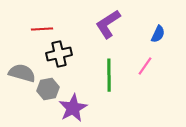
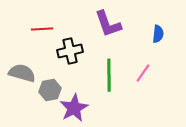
purple L-shape: rotated 76 degrees counterclockwise
blue semicircle: rotated 18 degrees counterclockwise
black cross: moved 11 px right, 3 px up
pink line: moved 2 px left, 7 px down
gray hexagon: moved 2 px right, 1 px down
purple star: moved 1 px right
